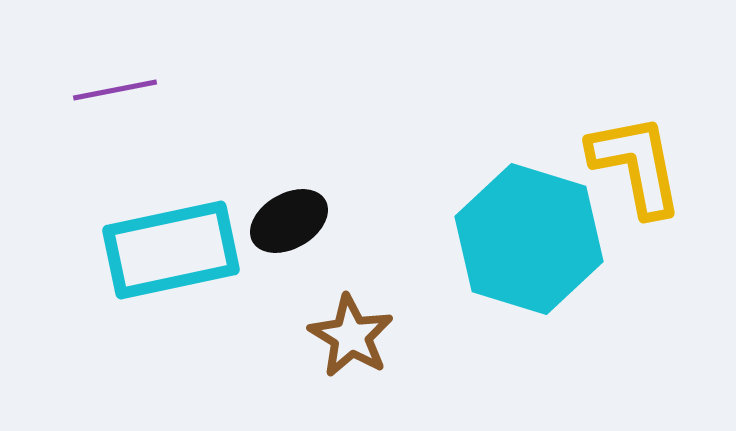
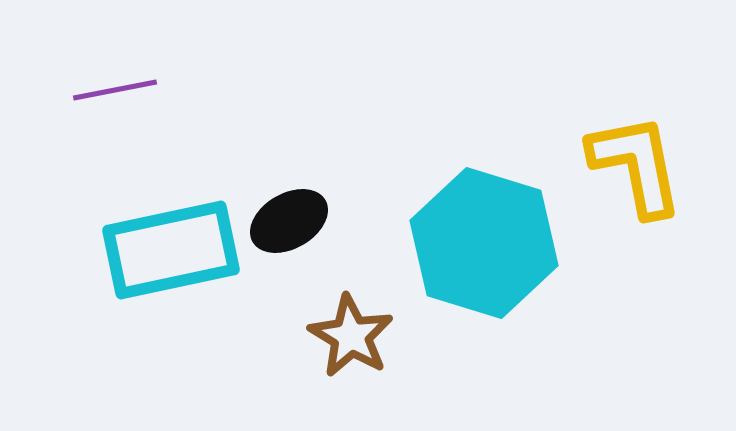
cyan hexagon: moved 45 px left, 4 px down
